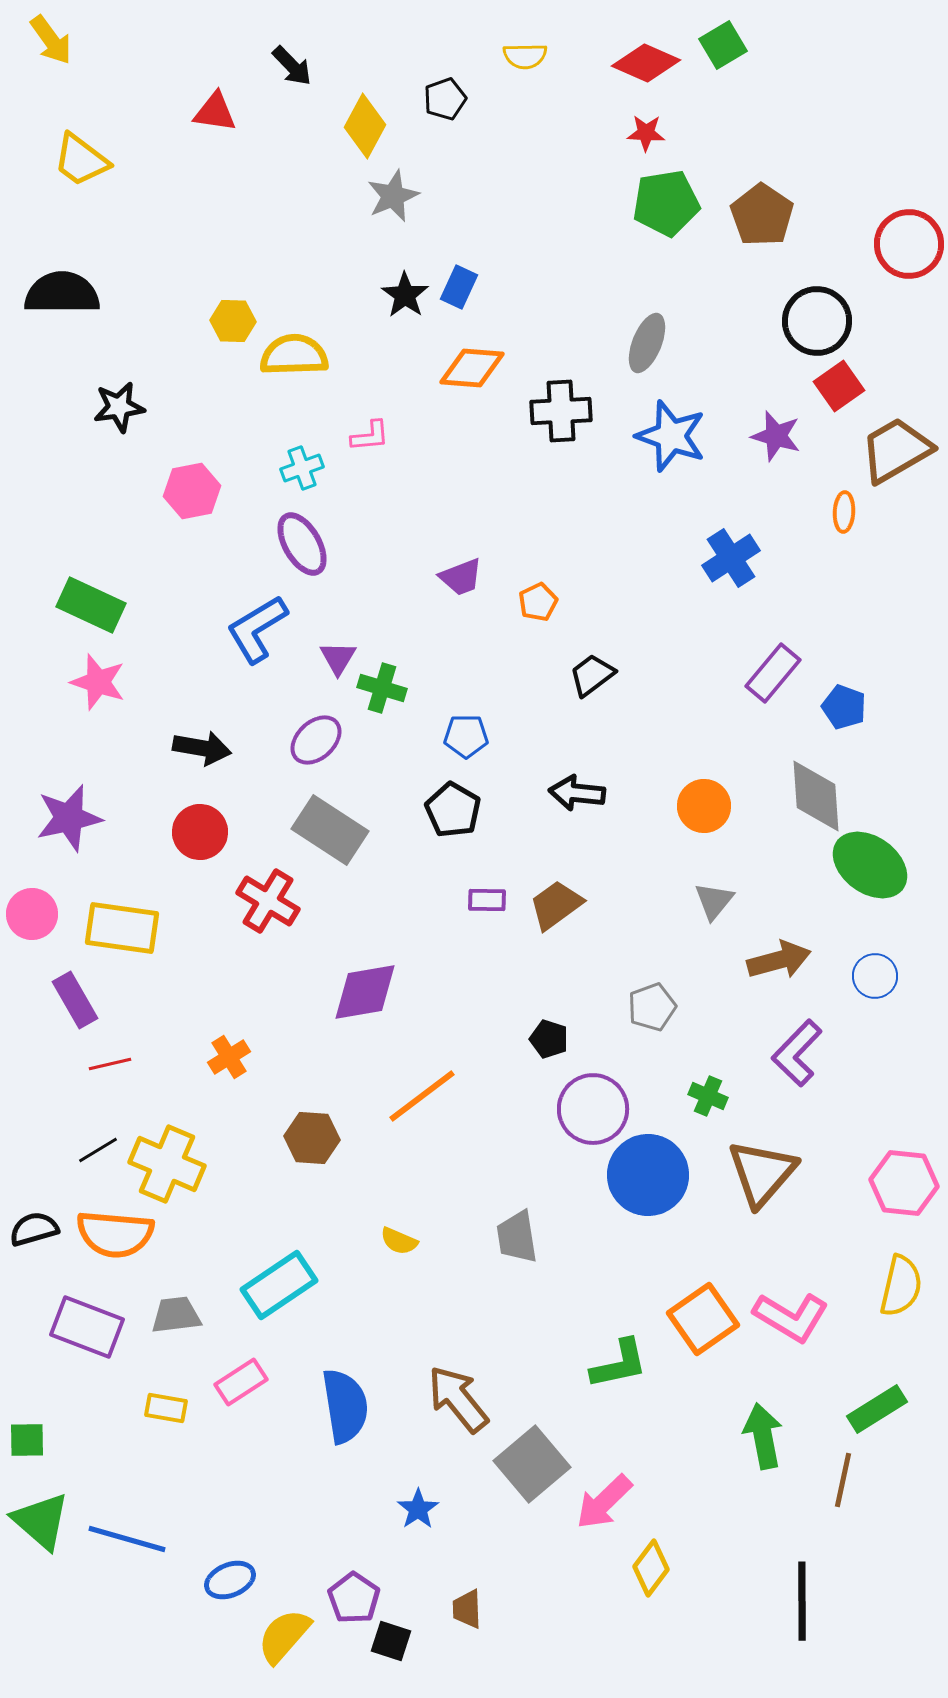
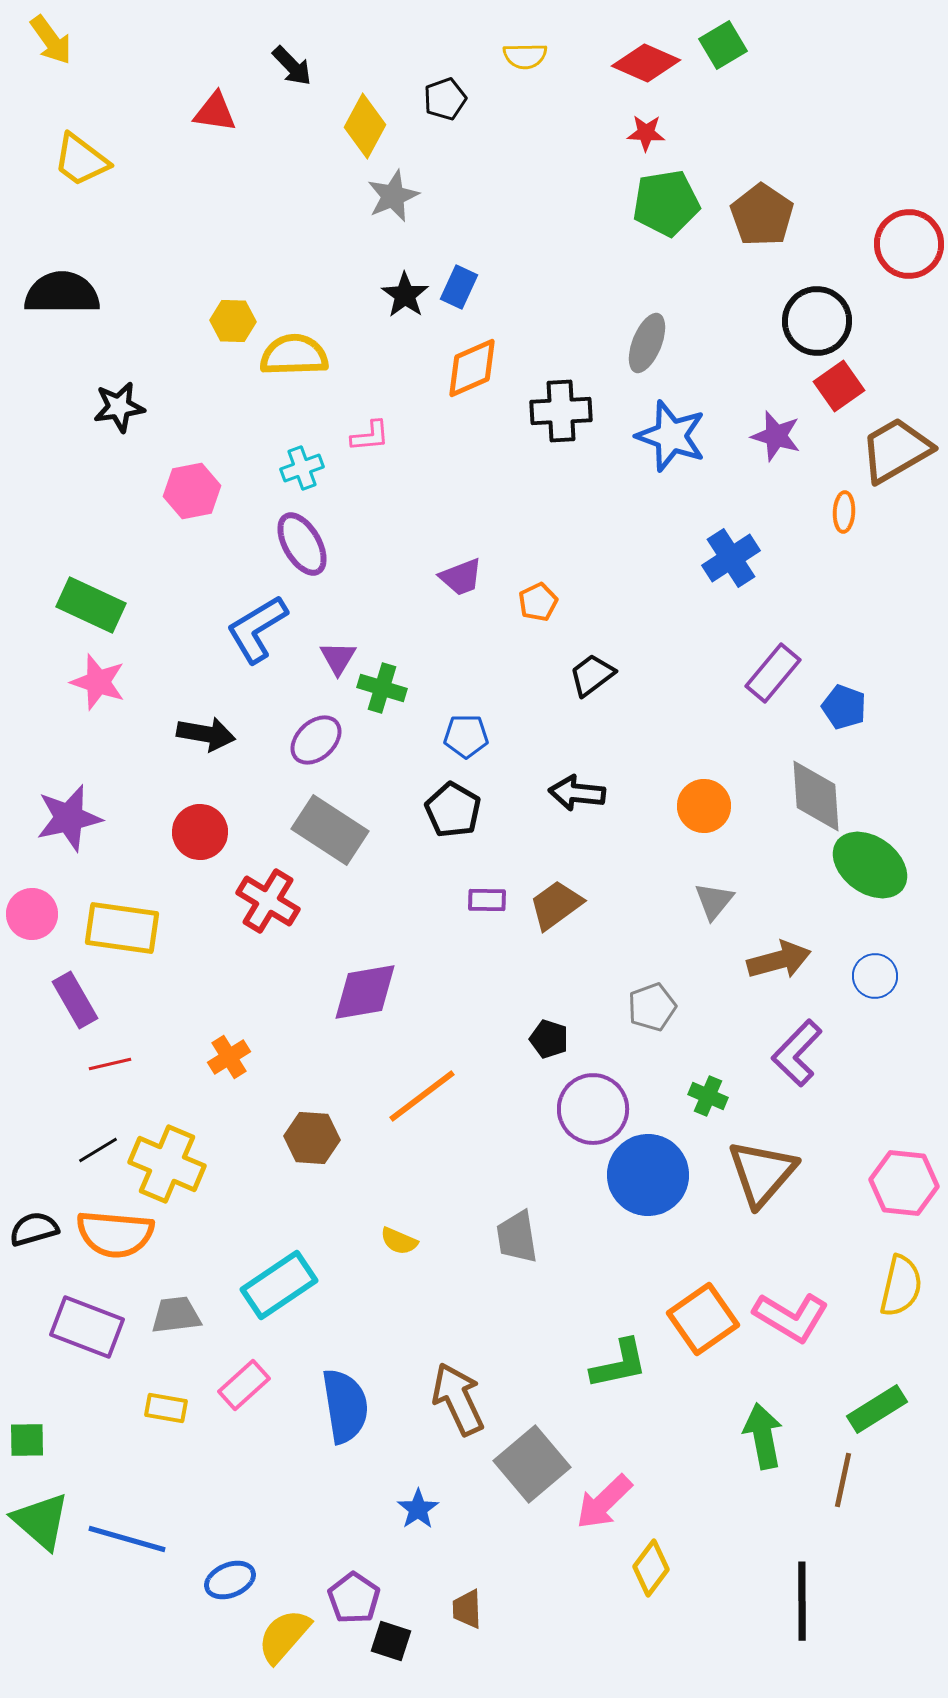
orange diamond at (472, 368): rotated 28 degrees counterclockwise
black arrow at (202, 748): moved 4 px right, 14 px up
pink rectangle at (241, 1382): moved 3 px right, 3 px down; rotated 9 degrees counterclockwise
brown arrow at (458, 1399): rotated 14 degrees clockwise
